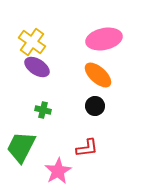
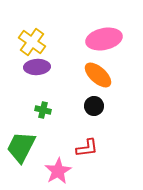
purple ellipse: rotated 35 degrees counterclockwise
black circle: moved 1 px left
